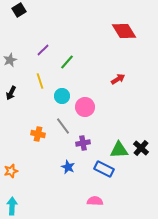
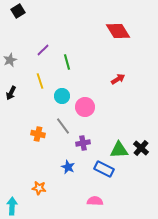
black square: moved 1 px left, 1 px down
red diamond: moved 6 px left
green line: rotated 56 degrees counterclockwise
orange star: moved 28 px right, 17 px down; rotated 24 degrees clockwise
